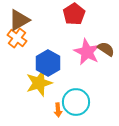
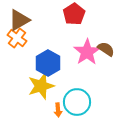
pink star: rotated 12 degrees clockwise
yellow star: moved 2 px right, 3 px down
cyan circle: moved 1 px right
